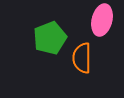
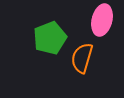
orange semicircle: rotated 16 degrees clockwise
